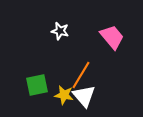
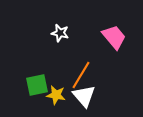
white star: moved 2 px down
pink trapezoid: moved 2 px right
yellow star: moved 8 px left
